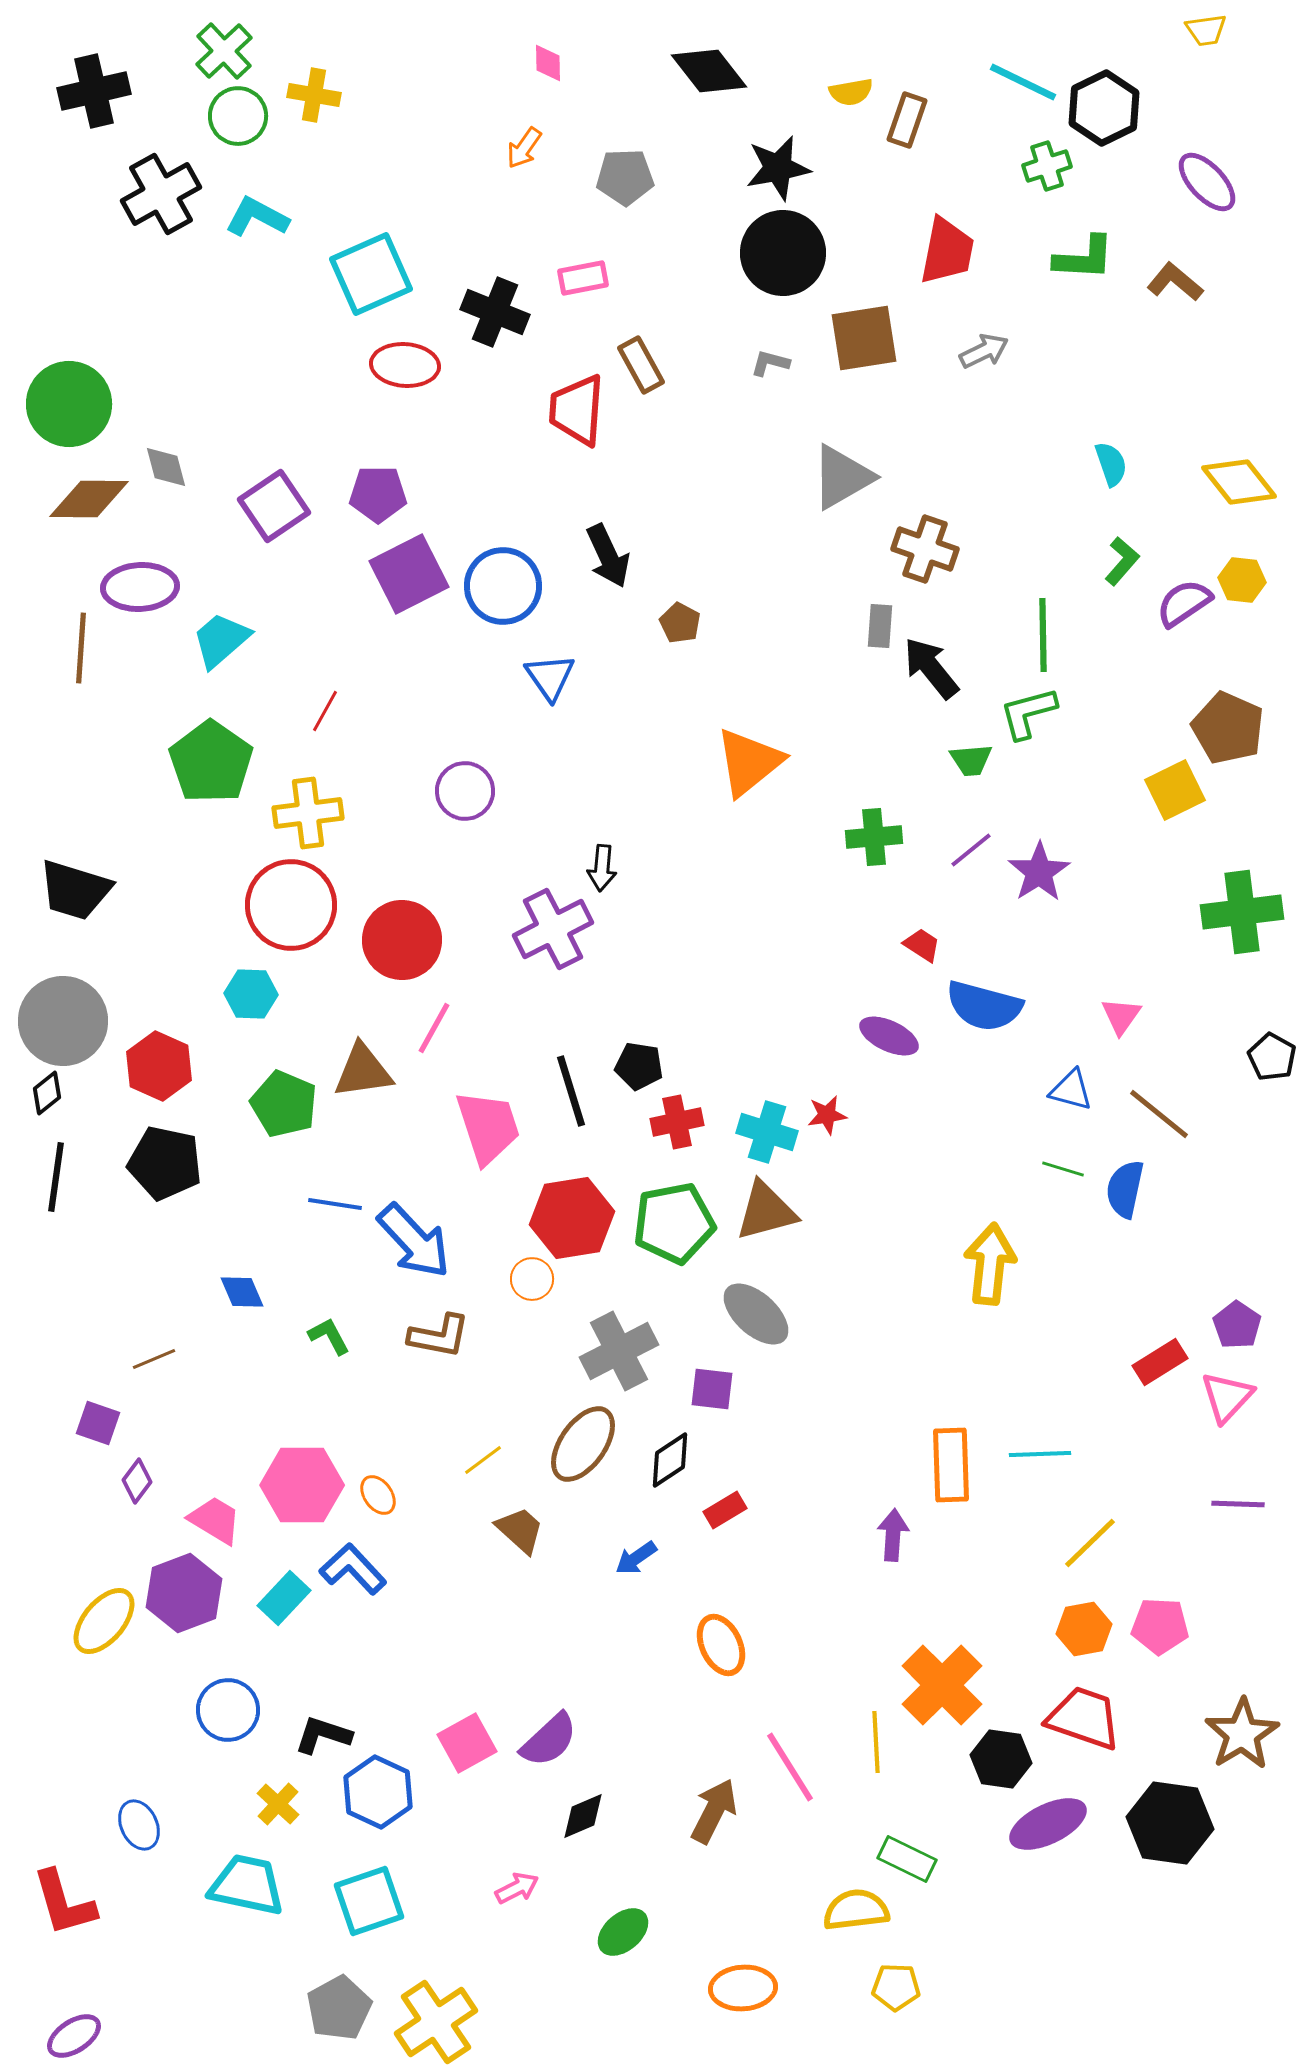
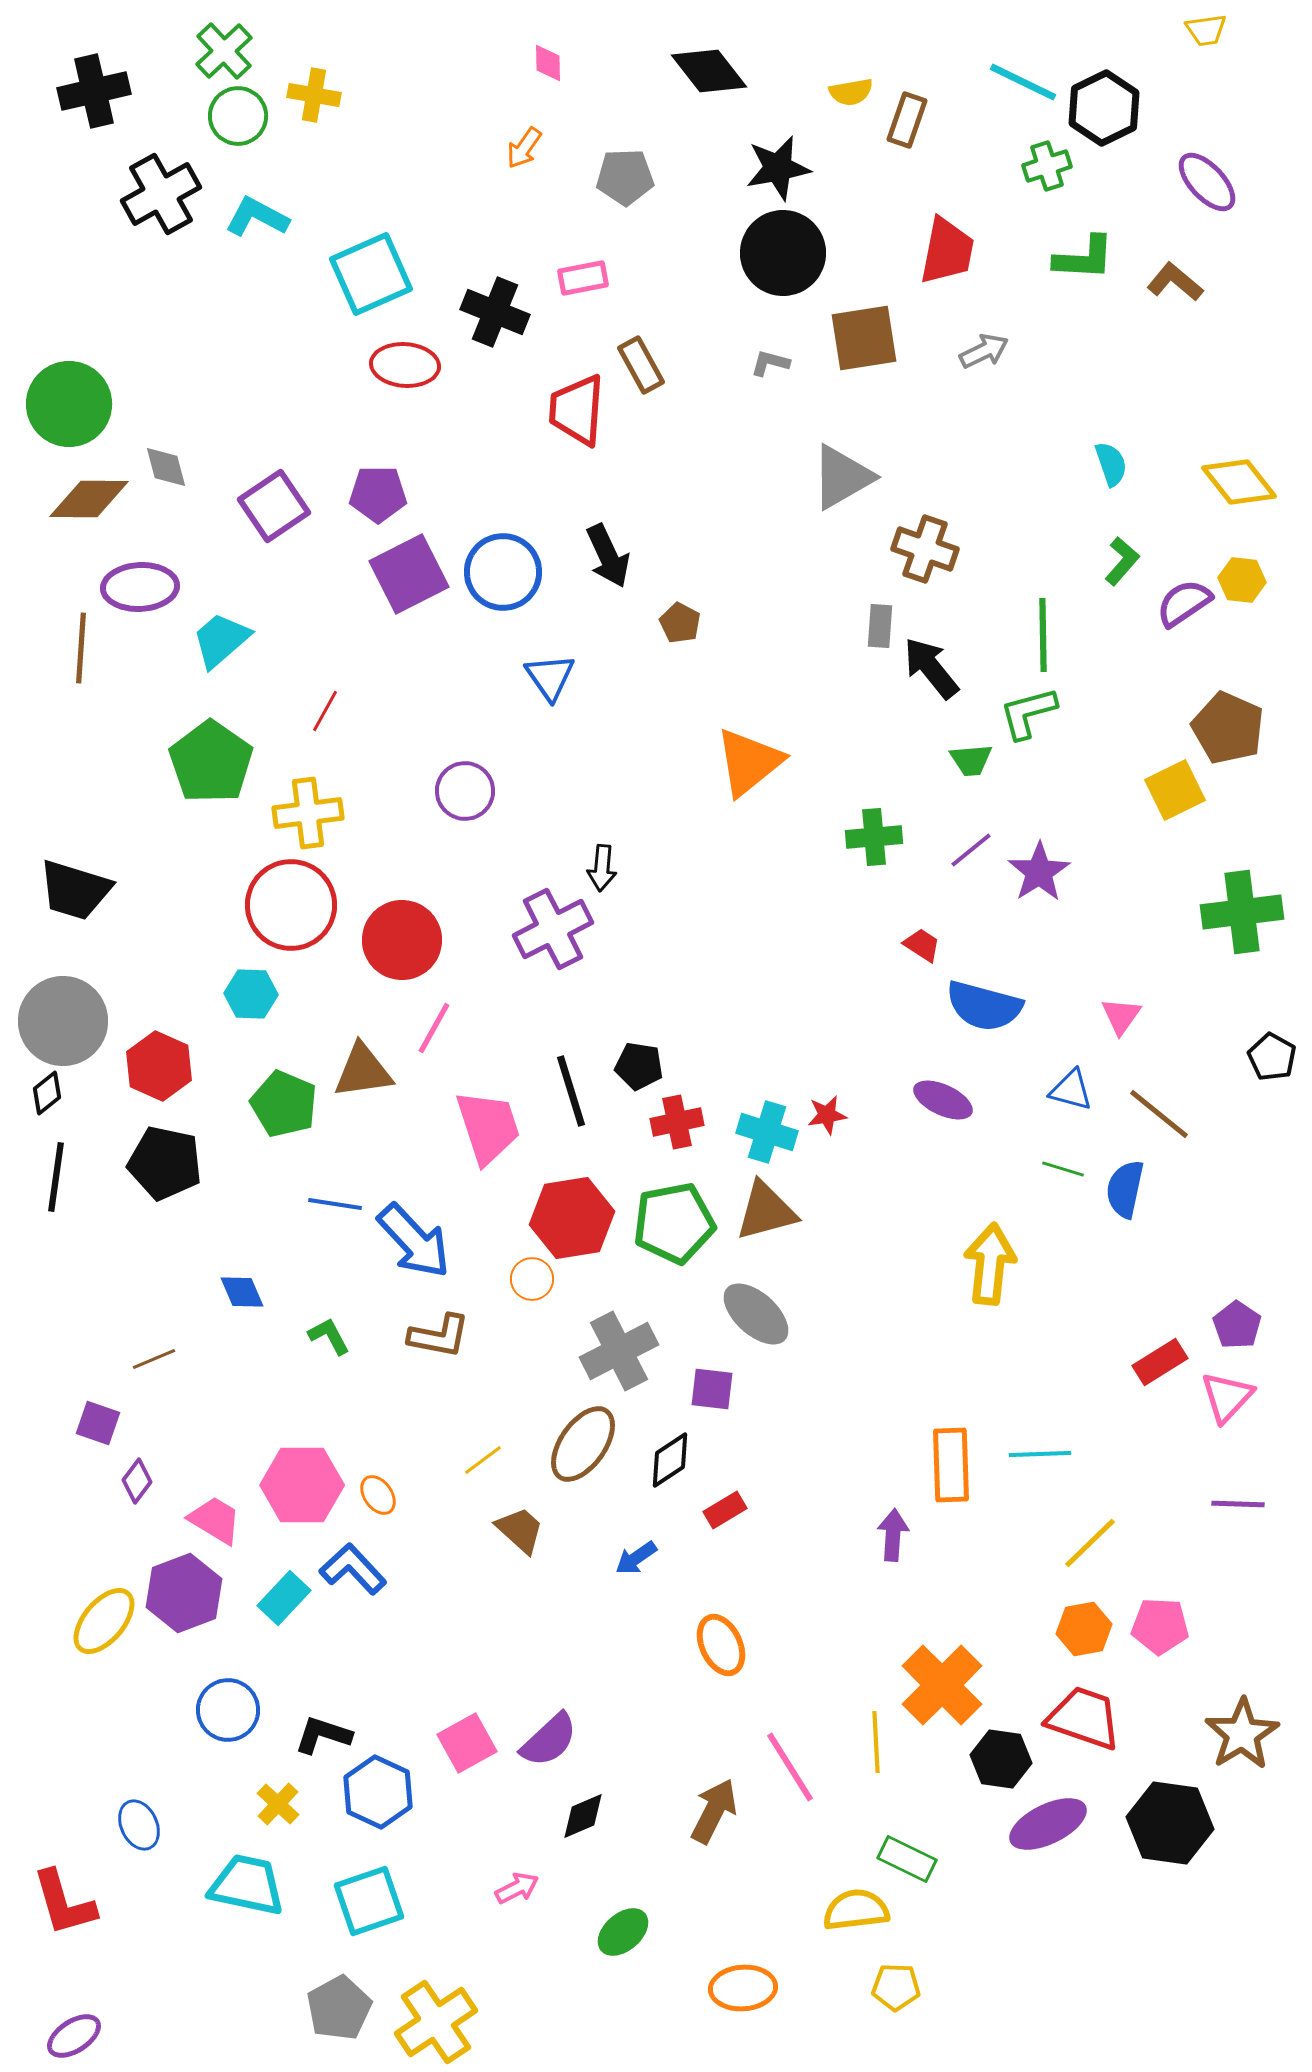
blue circle at (503, 586): moved 14 px up
purple ellipse at (889, 1036): moved 54 px right, 64 px down
